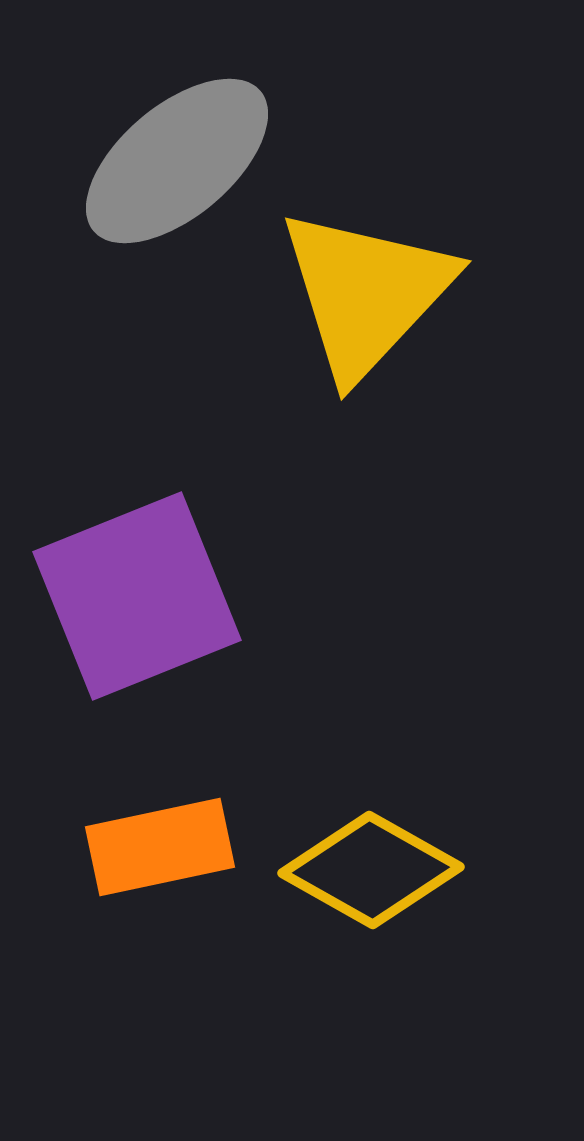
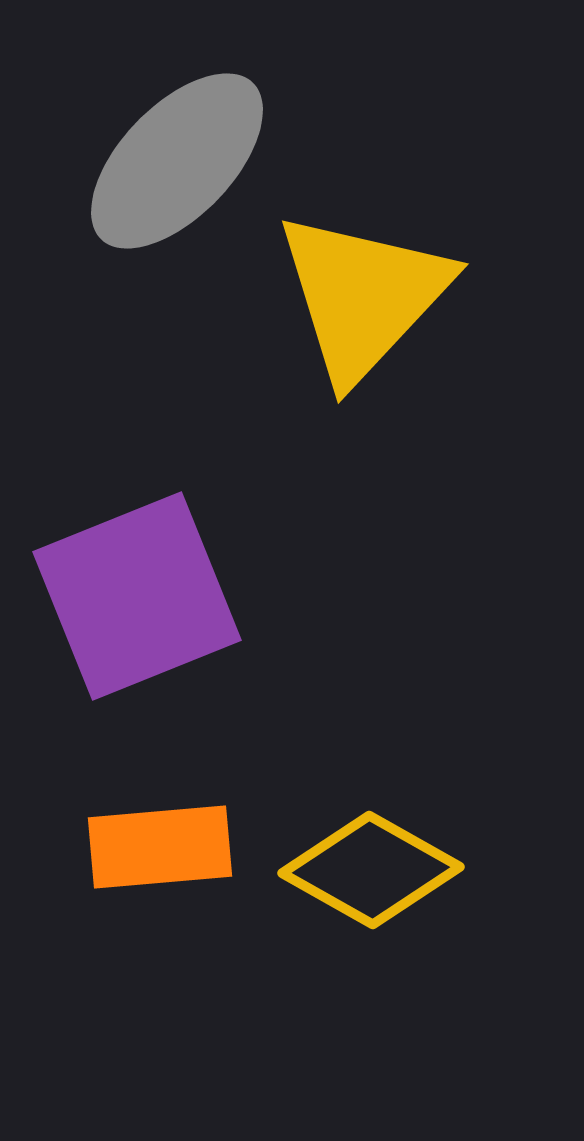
gray ellipse: rotated 6 degrees counterclockwise
yellow triangle: moved 3 px left, 3 px down
orange rectangle: rotated 7 degrees clockwise
